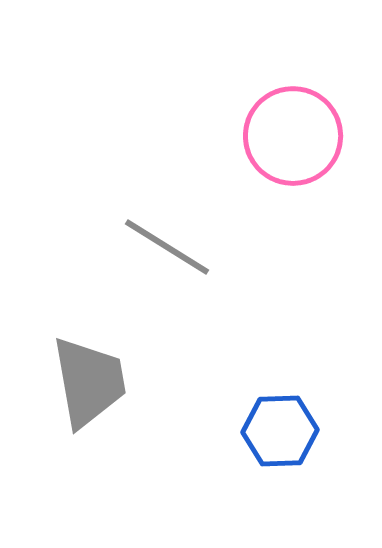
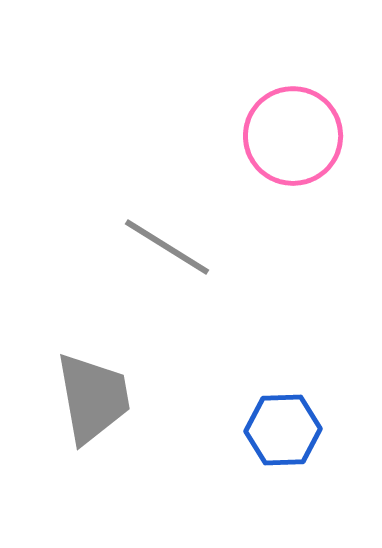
gray trapezoid: moved 4 px right, 16 px down
blue hexagon: moved 3 px right, 1 px up
